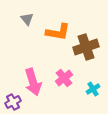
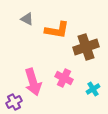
gray triangle: rotated 24 degrees counterclockwise
orange L-shape: moved 1 px left, 2 px up
pink cross: rotated 24 degrees counterclockwise
purple cross: moved 1 px right
